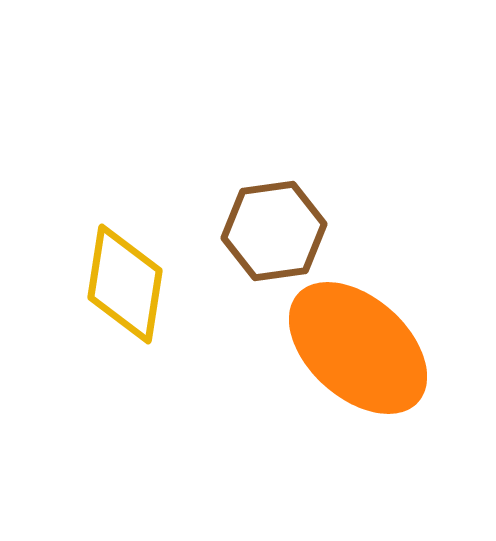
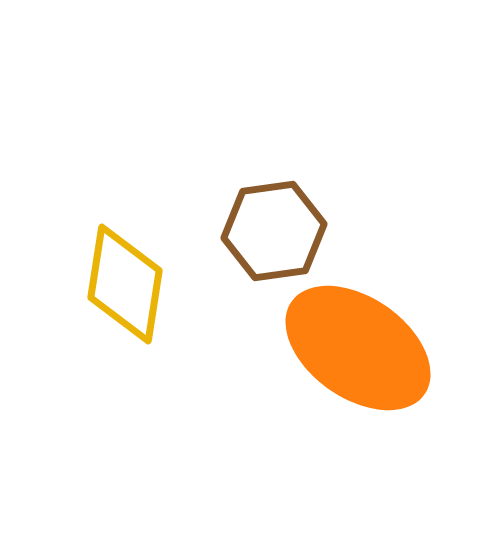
orange ellipse: rotated 7 degrees counterclockwise
